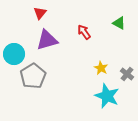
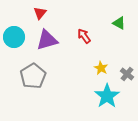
red arrow: moved 4 px down
cyan circle: moved 17 px up
cyan star: rotated 15 degrees clockwise
